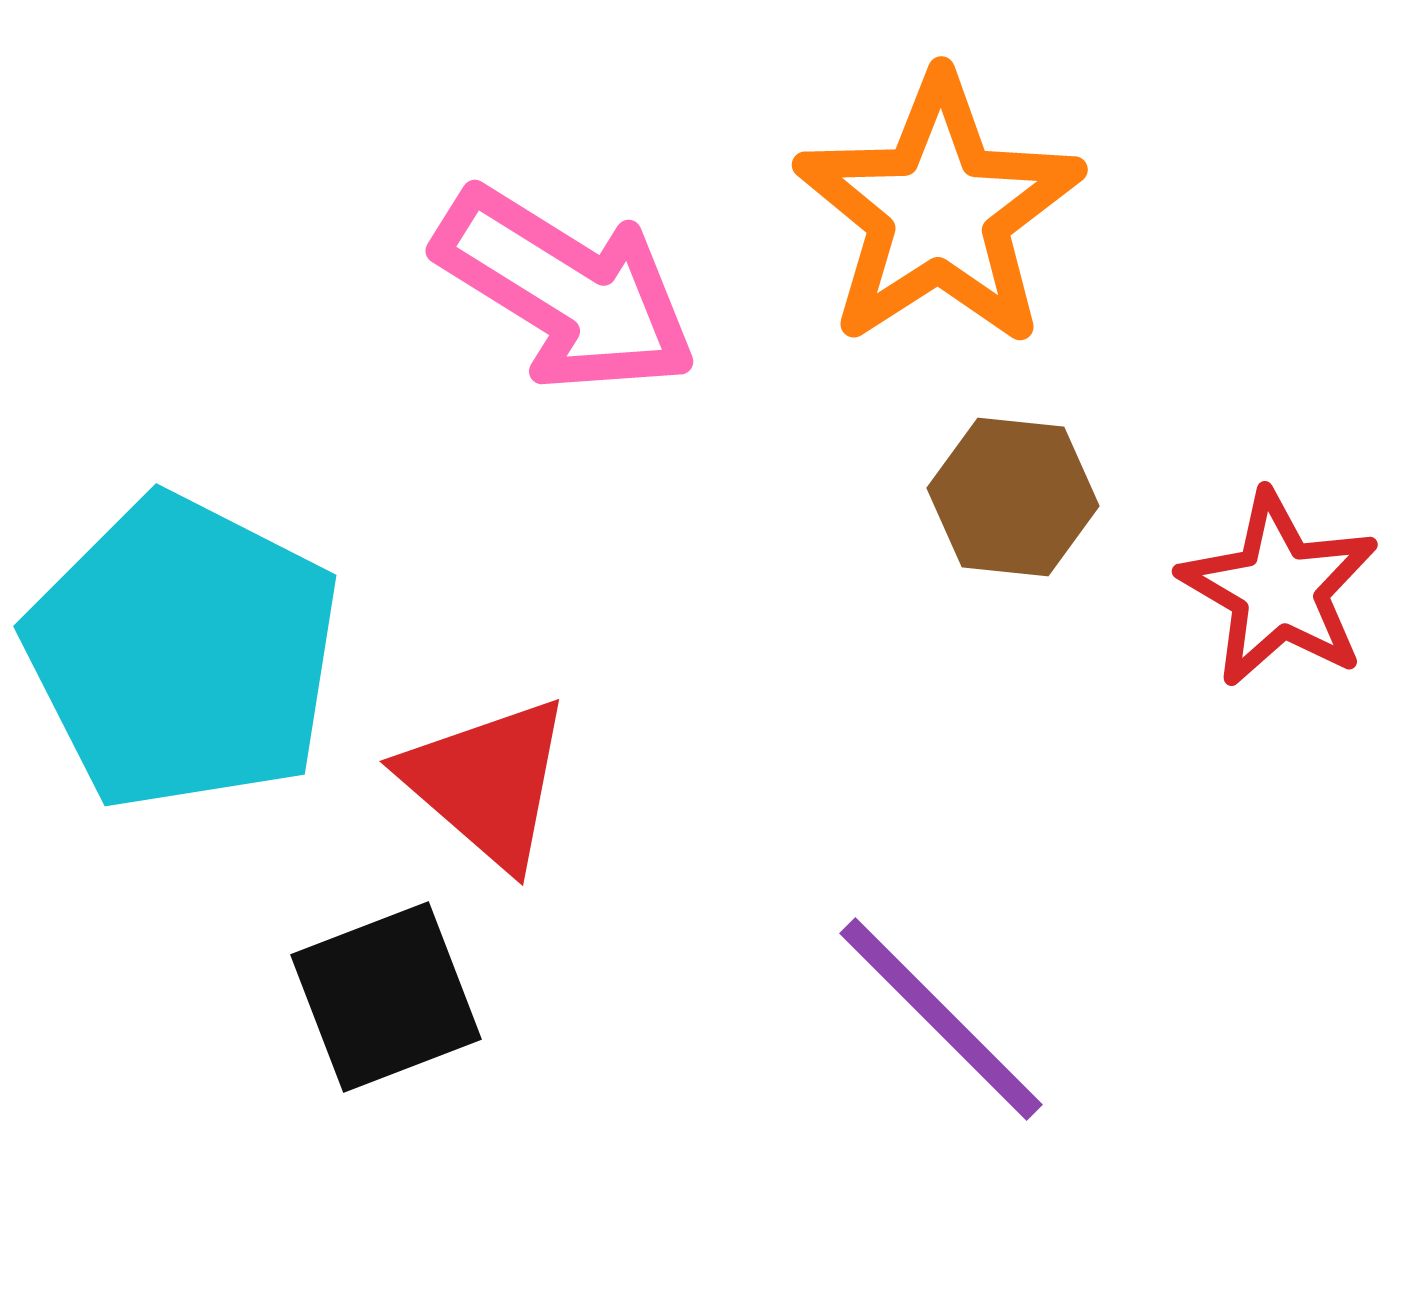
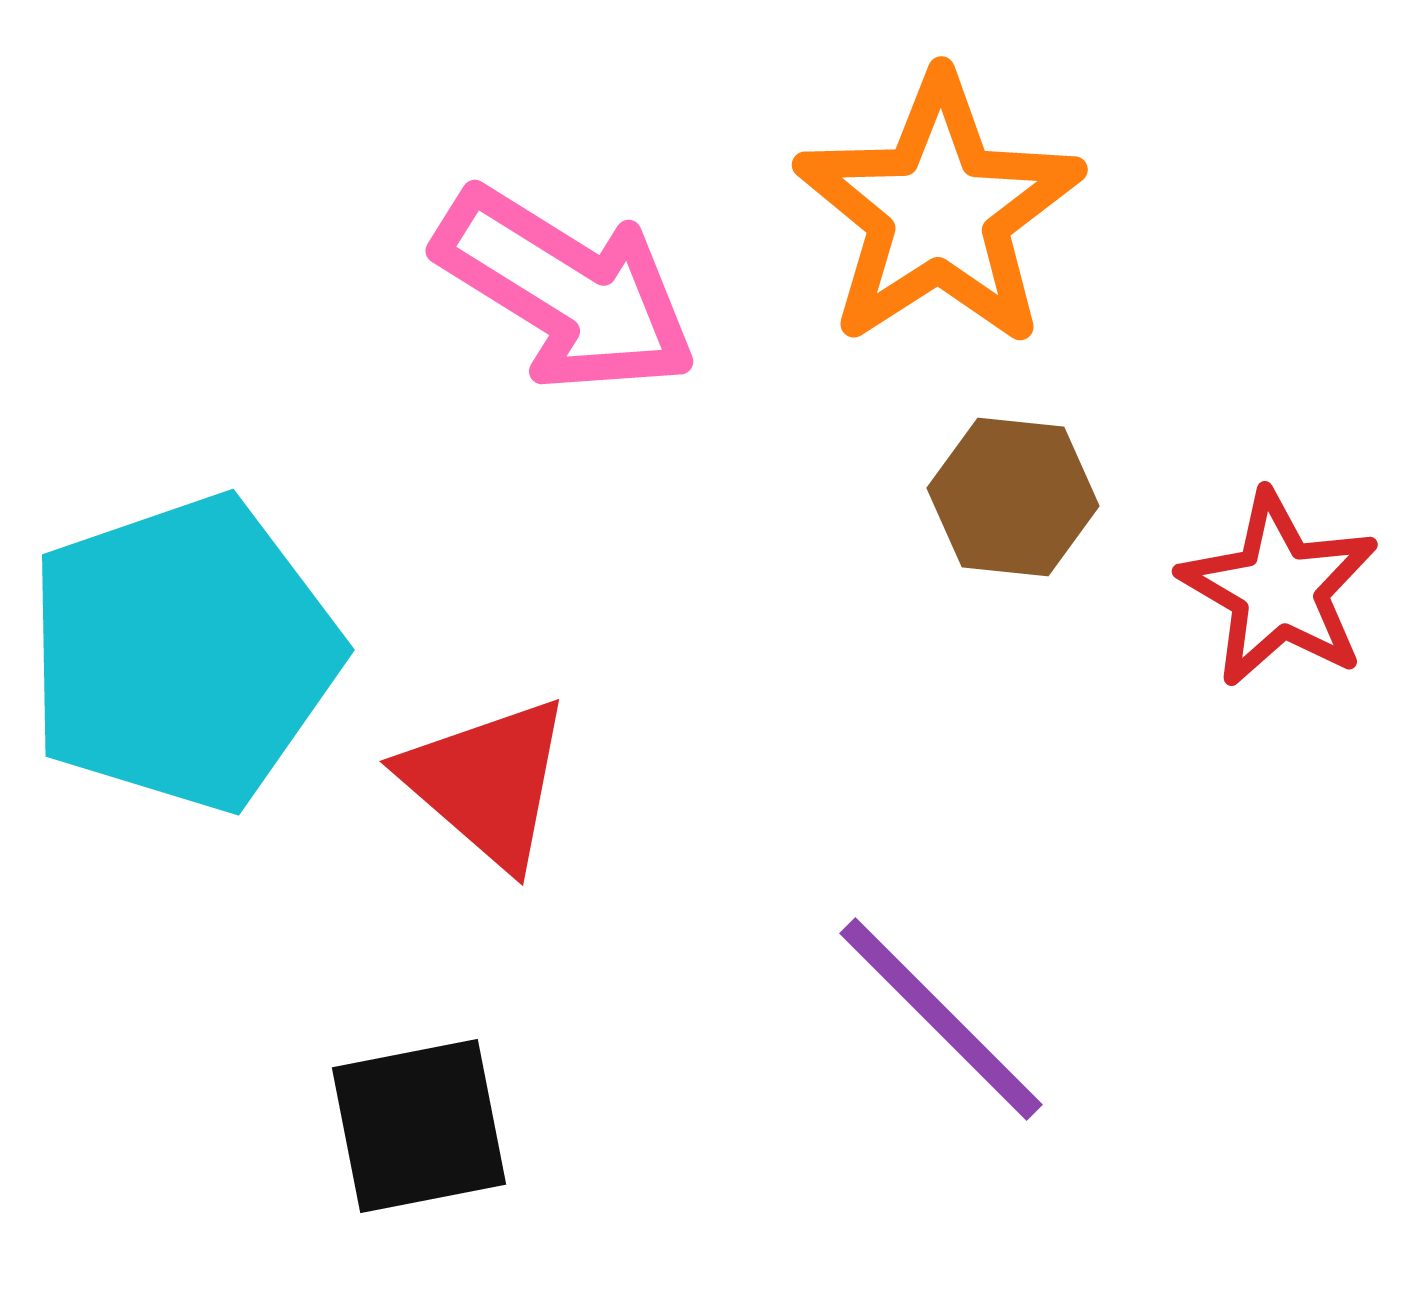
cyan pentagon: rotated 26 degrees clockwise
black square: moved 33 px right, 129 px down; rotated 10 degrees clockwise
